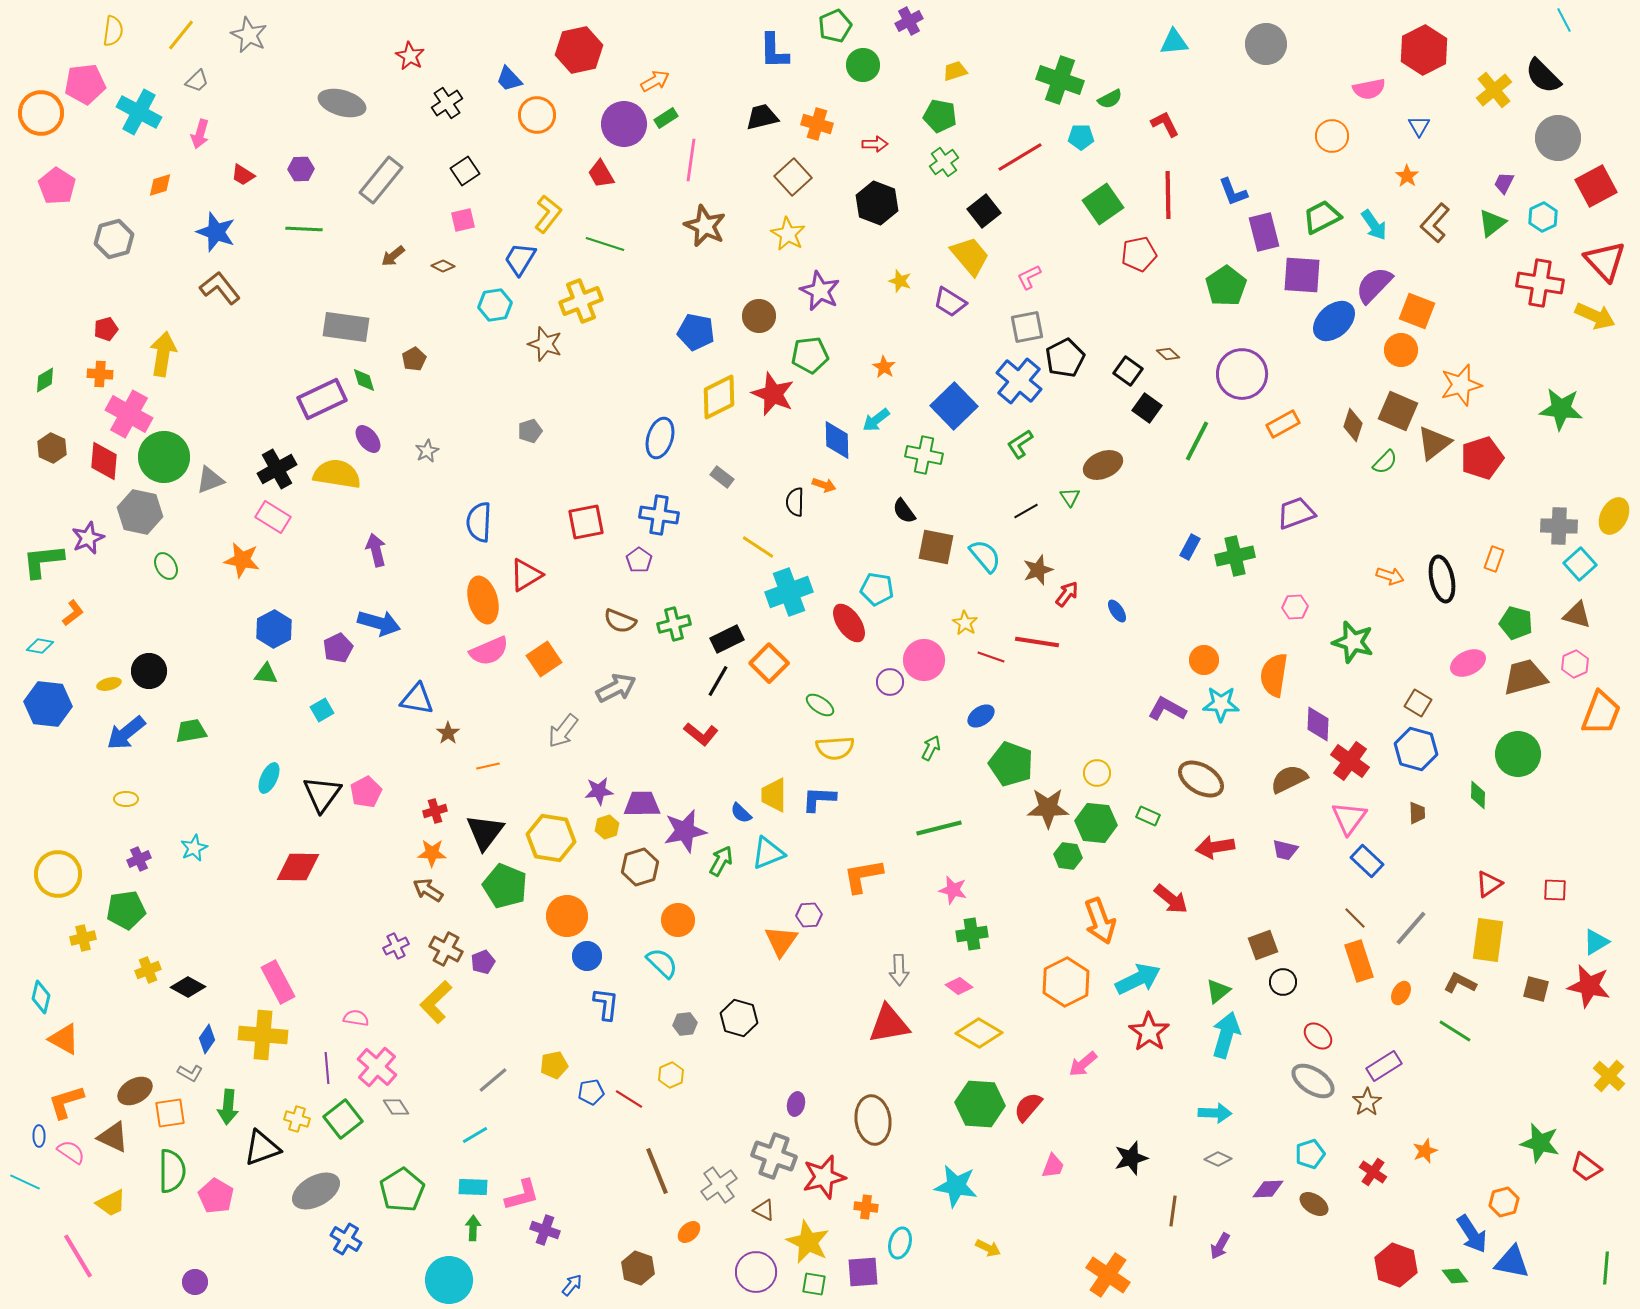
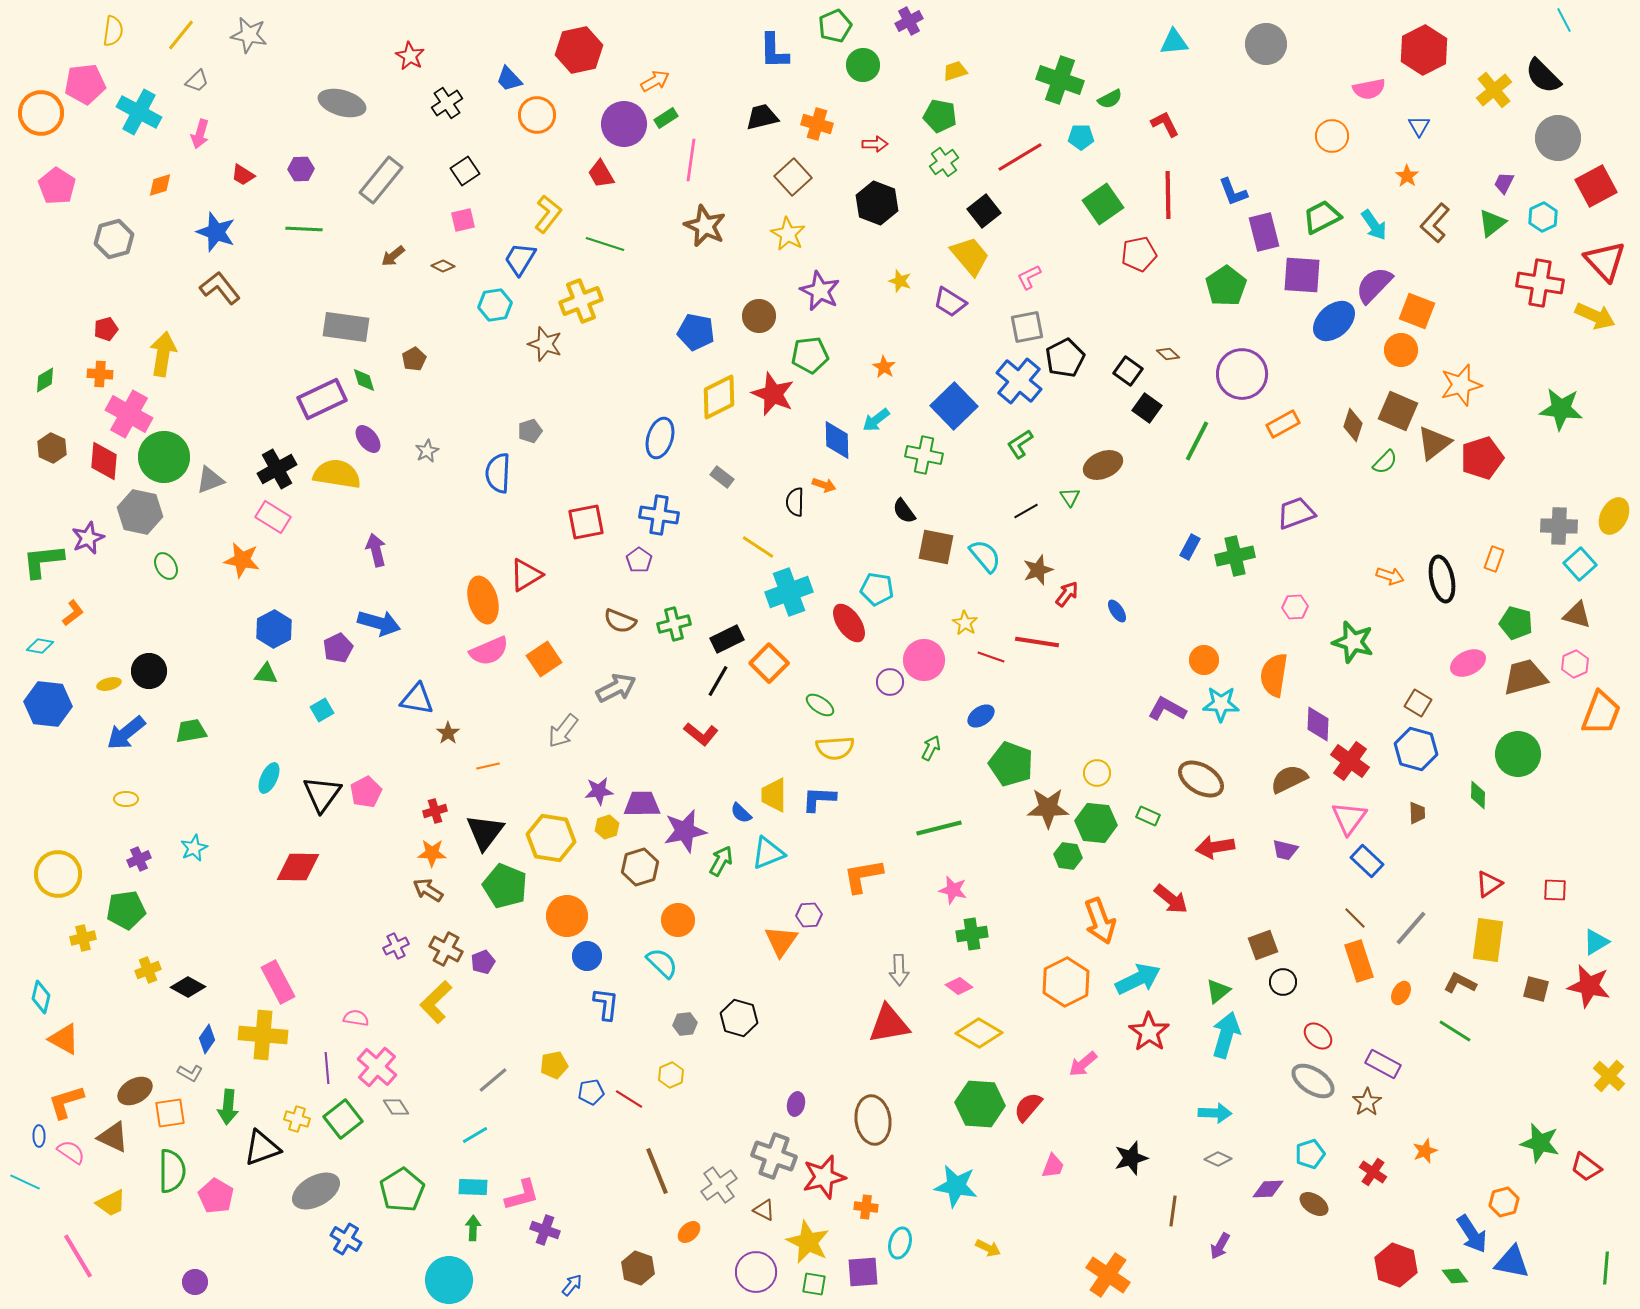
gray star at (249, 35): rotated 15 degrees counterclockwise
blue semicircle at (479, 522): moved 19 px right, 49 px up
purple rectangle at (1384, 1066): moved 1 px left, 2 px up; rotated 60 degrees clockwise
